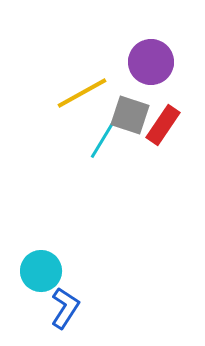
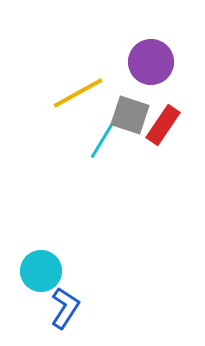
yellow line: moved 4 px left
